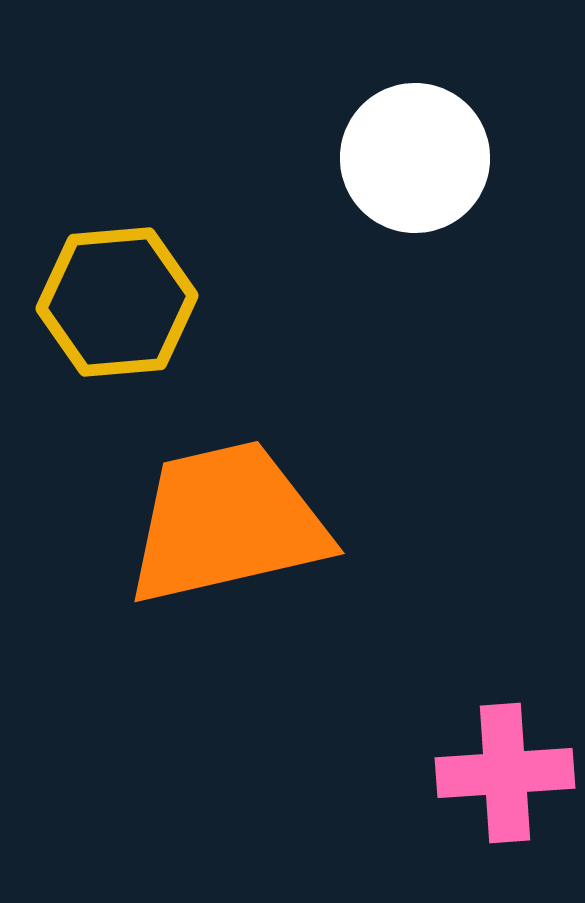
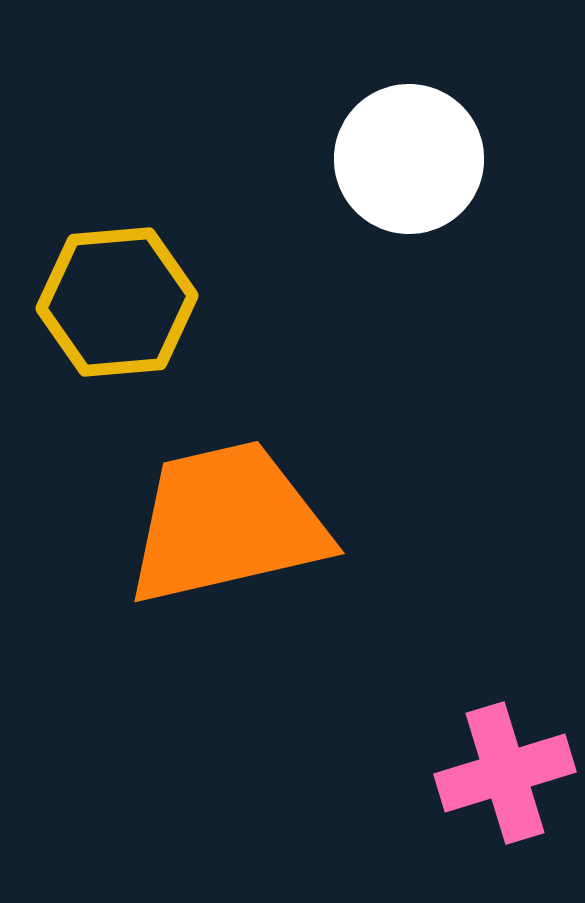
white circle: moved 6 px left, 1 px down
pink cross: rotated 13 degrees counterclockwise
